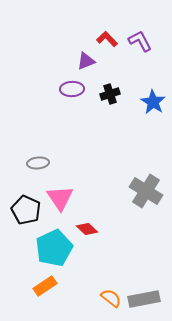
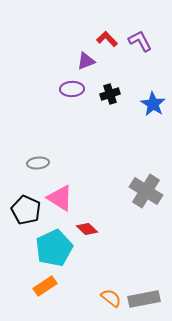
blue star: moved 2 px down
pink triangle: rotated 24 degrees counterclockwise
